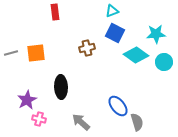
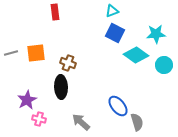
brown cross: moved 19 px left, 15 px down; rotated 35 degrees clockwise
cyan circle: moved 3 px down
